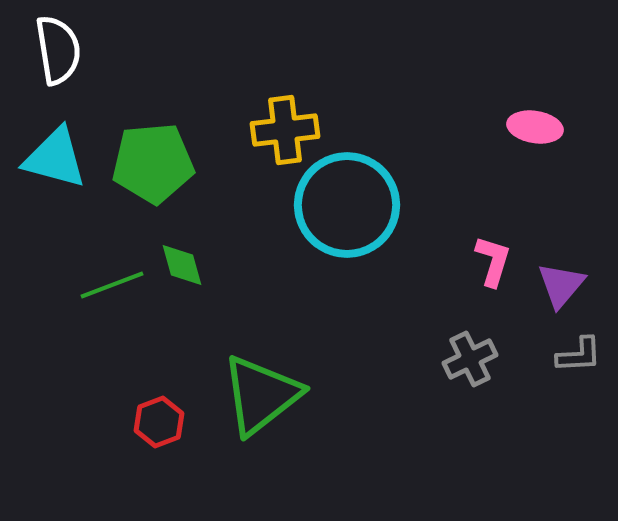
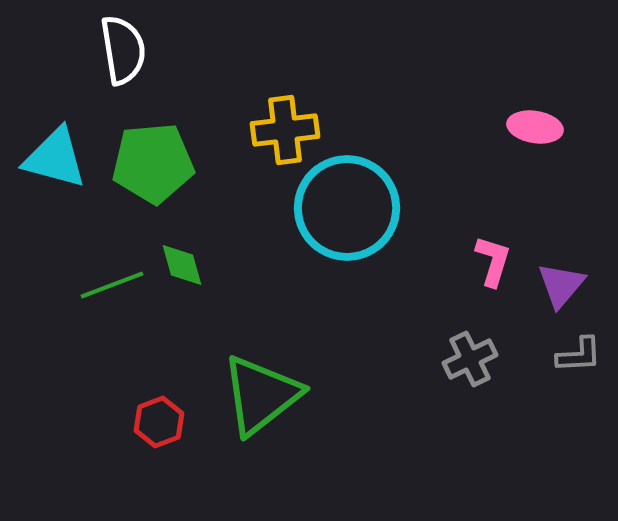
white semicircle: moved 65 px right
cyan circle: moved 3 px down
